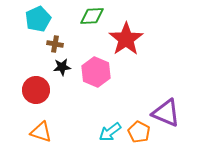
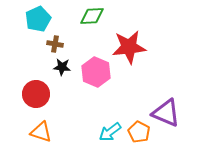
red star: moved 3 px right, 8 px down; rotated 28 degrees clockwise
black star: rotated 12 degrees clockwise
red circle: moved 4 px down
